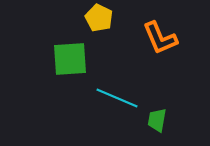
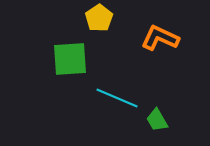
yellow pentagon: rotated 12 degrees clockwise
orange L-shape: rotated 138 degrees clockwise
green trapezoid: rotated 40 degrees counterclockwise
